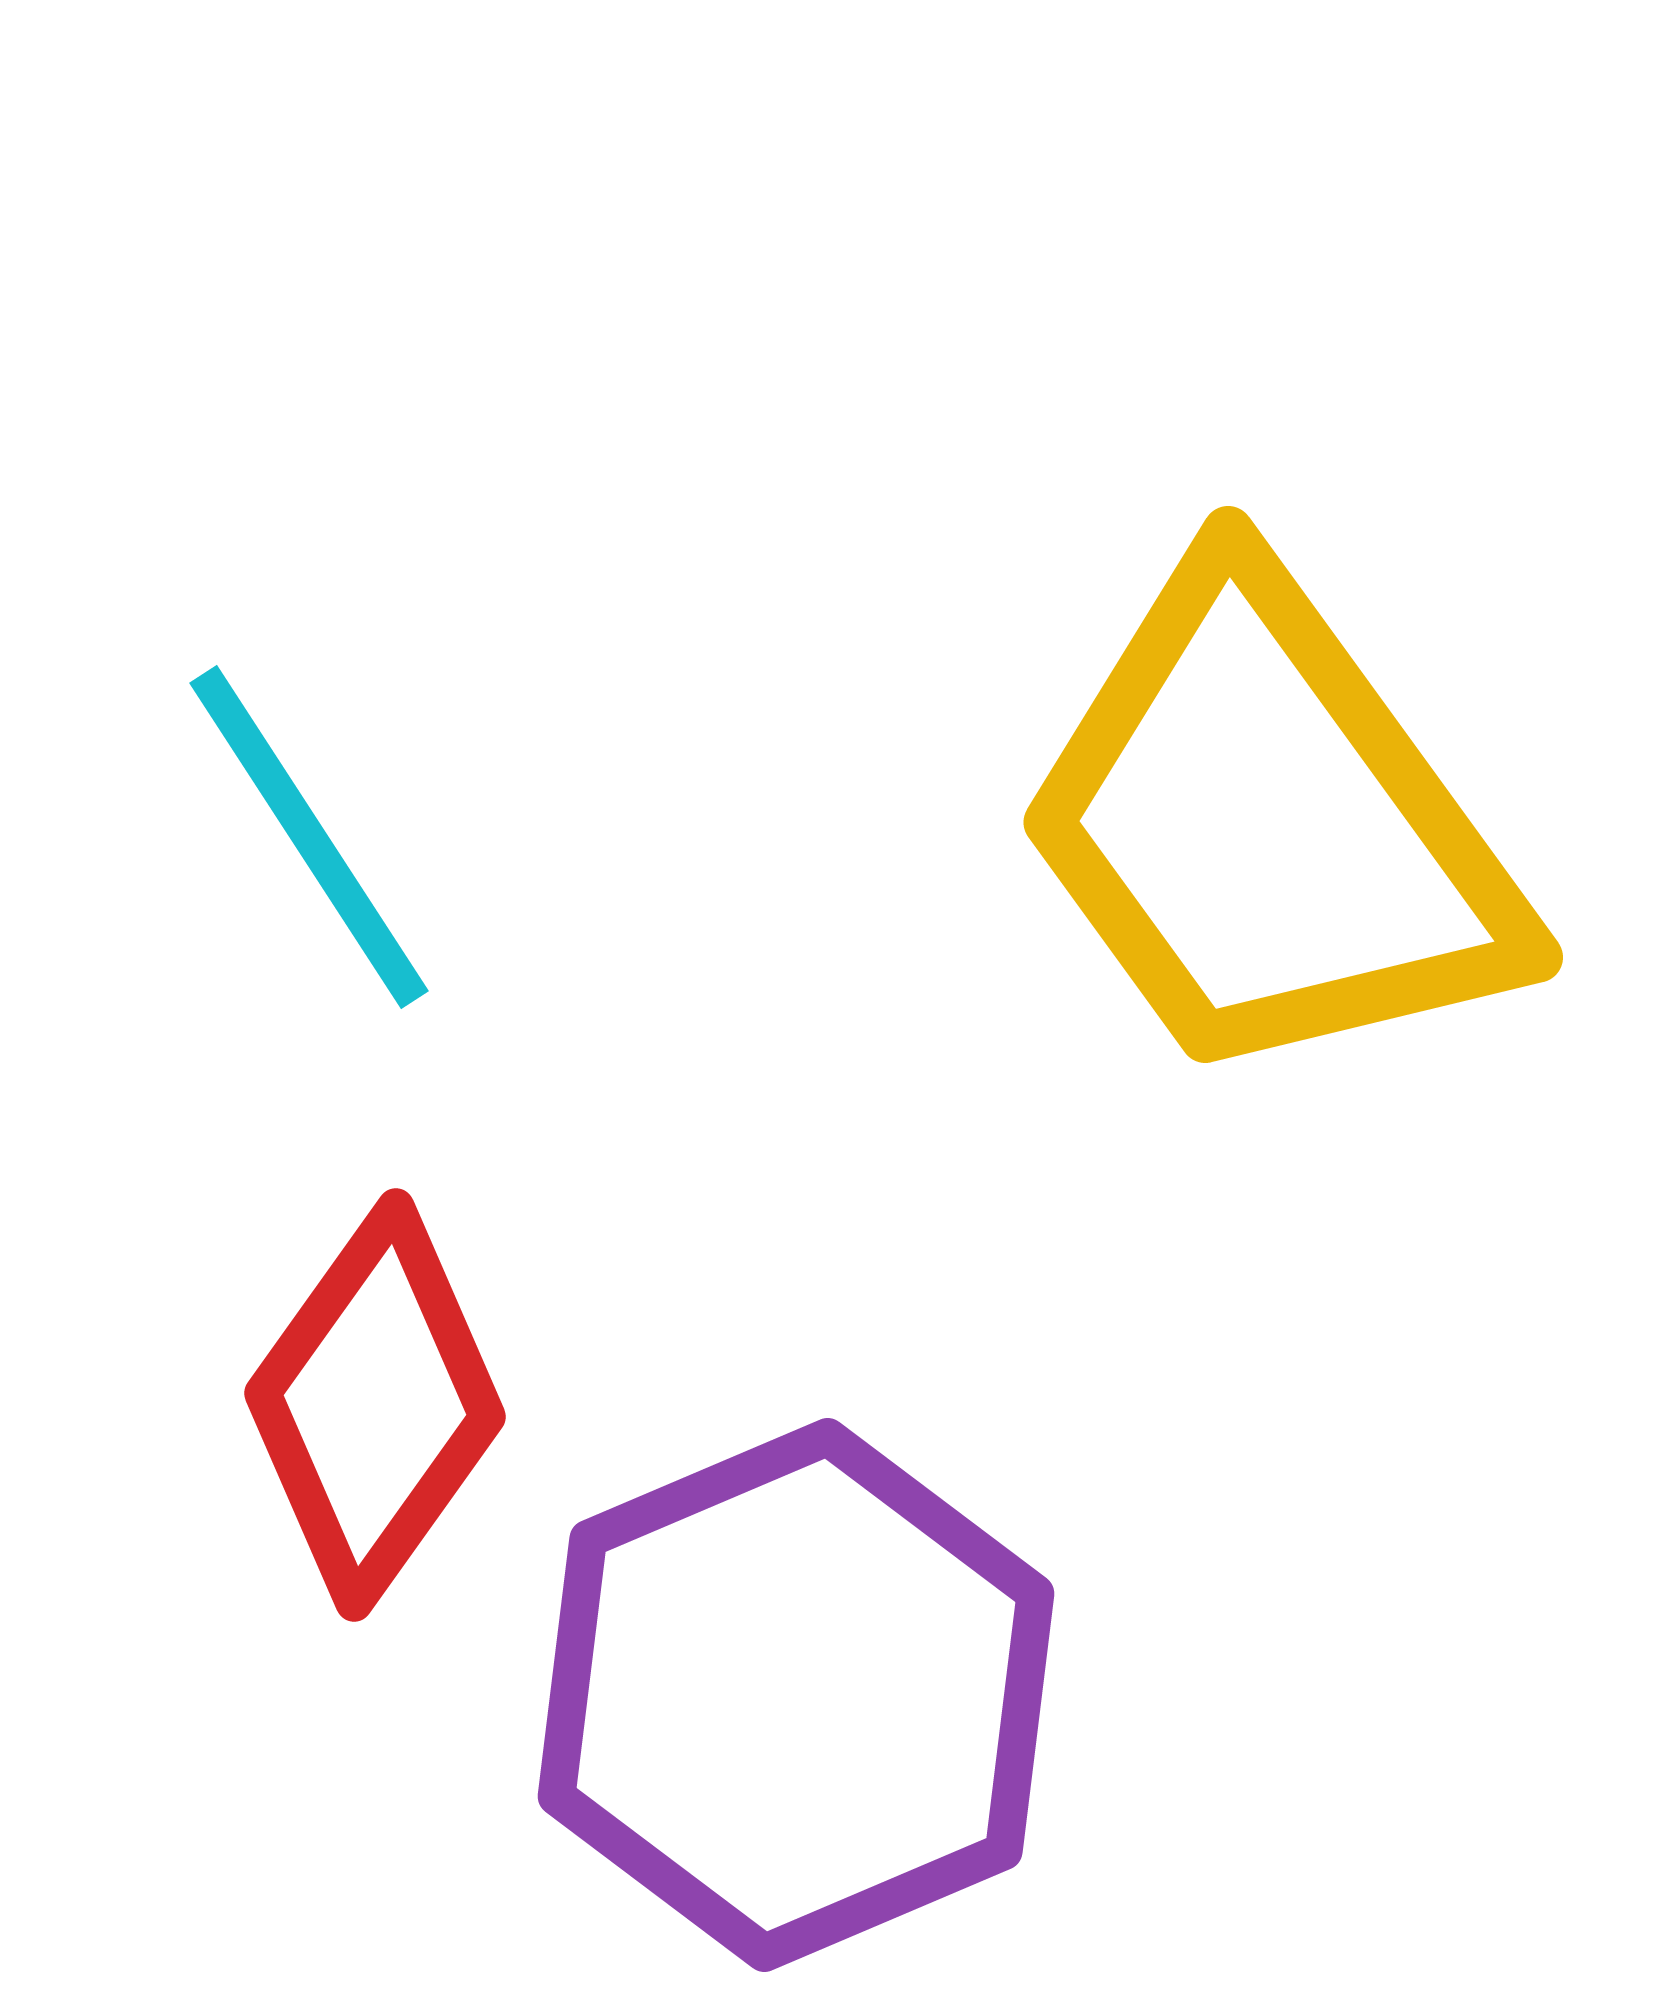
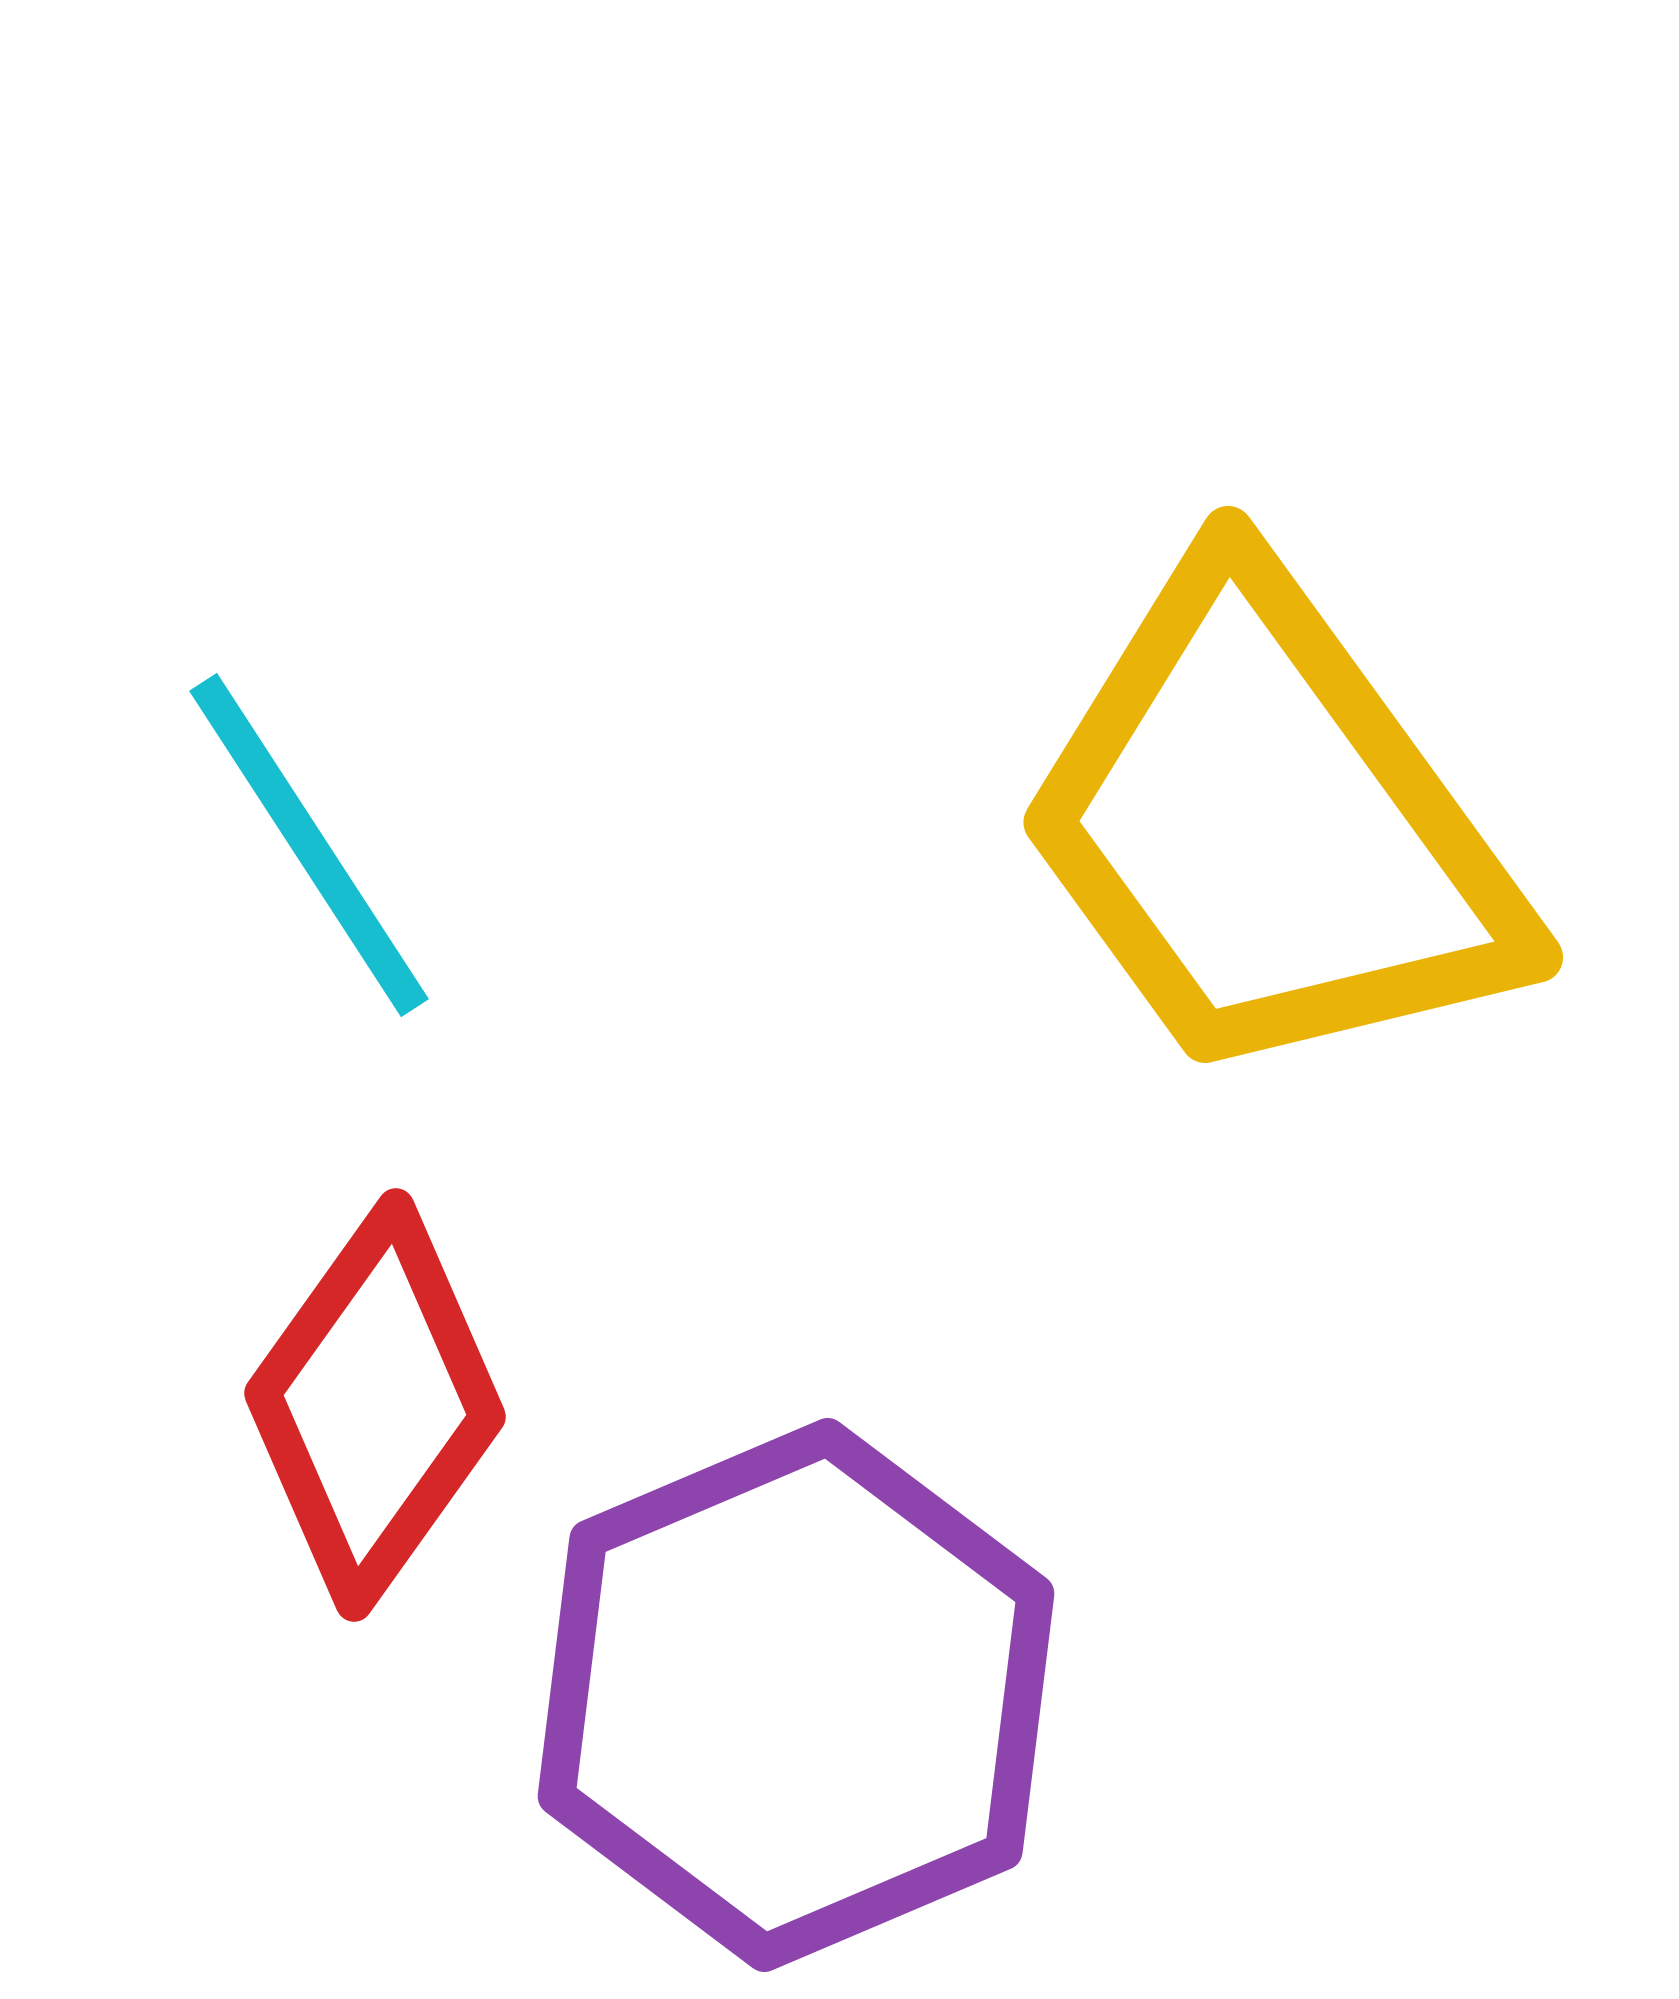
cyan line: moved 8 px down
